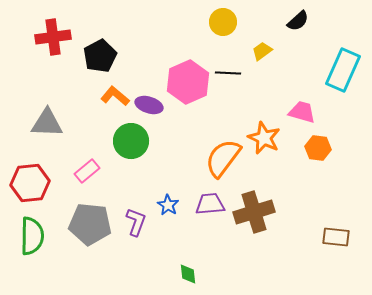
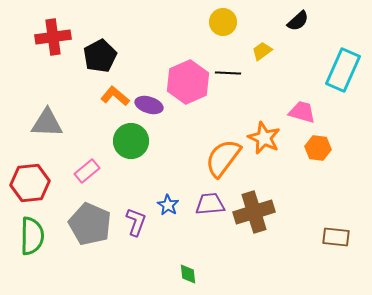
gray pentagon: rotated 18 degrees clockwise
